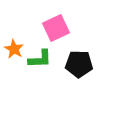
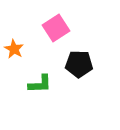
pink square: rotated 8 degrees counterclockwise
green L-shape: moved 25 px down
